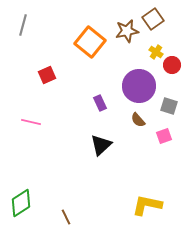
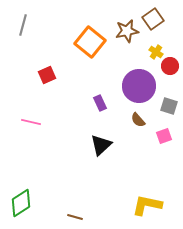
red circle: moved 2 px left, 1 px down
brown line: moved 9 px right; rotated 49 degrees counterclockwise
